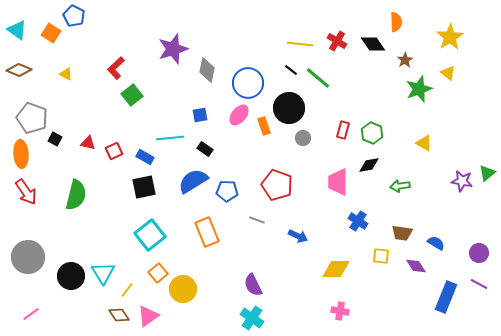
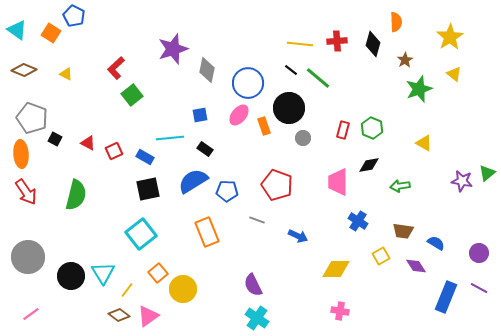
red cross at (337, 41): rotated 36 degrees counterclockwise
black diamond at (373, 44): rotated 50 degrees clockwise
brown diamond at (19, 70): moved 5 px right
yellow triangle at (448, 73): moved 6 px right, 1 px down
green hexagon at (372, 133): moved 5 px up
red triangle at (88, 143): rotated 14 degrees clockwise
black square at (144, 187): moved 4 px right, 2 px down
brown trapezoid at (402, 233): moved 1 px right, 2 px up
cyan square at (150, 235): moved 9 px left, 1 px up
yellow square at (381, 256): rotated 36 degrees counterclockwise
purple line at (479, 284): moved 4 px down
brown diamond at (119, 315): rotated 20 degrees counterclockwise
cyan cross at (252, 318): moved 5 px right
